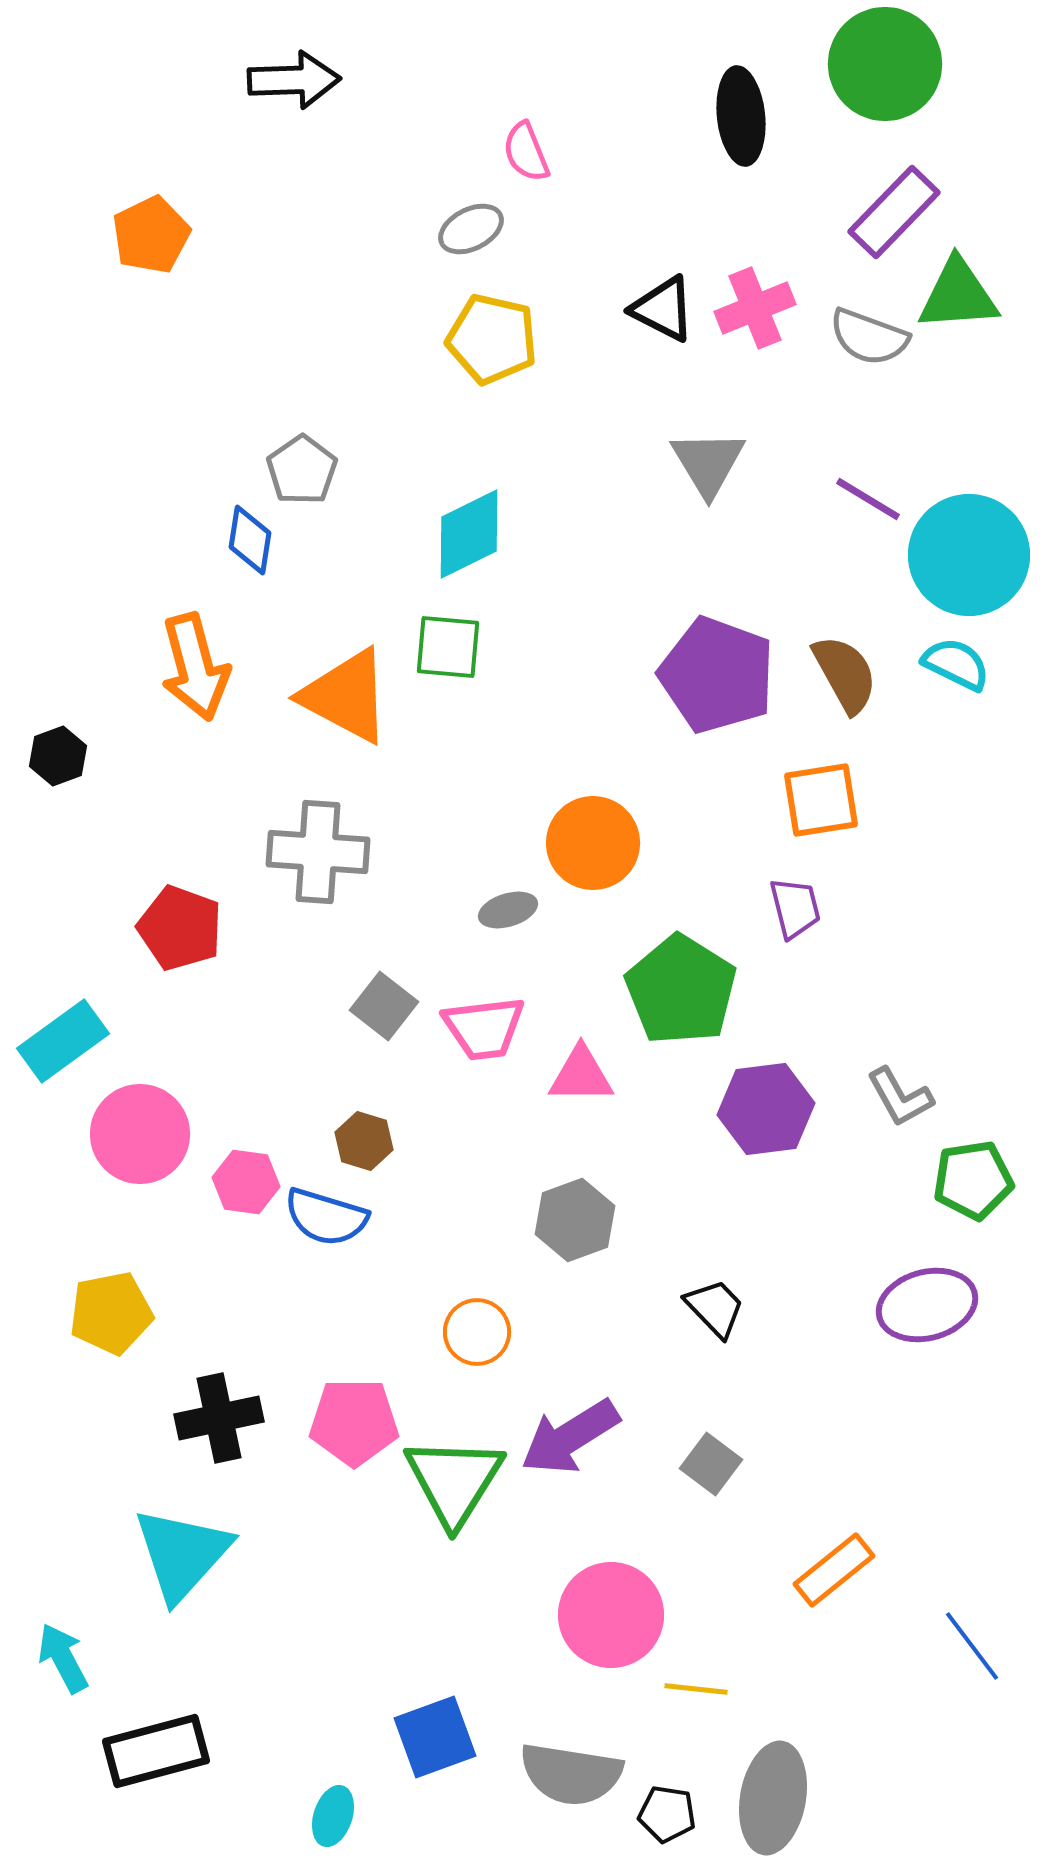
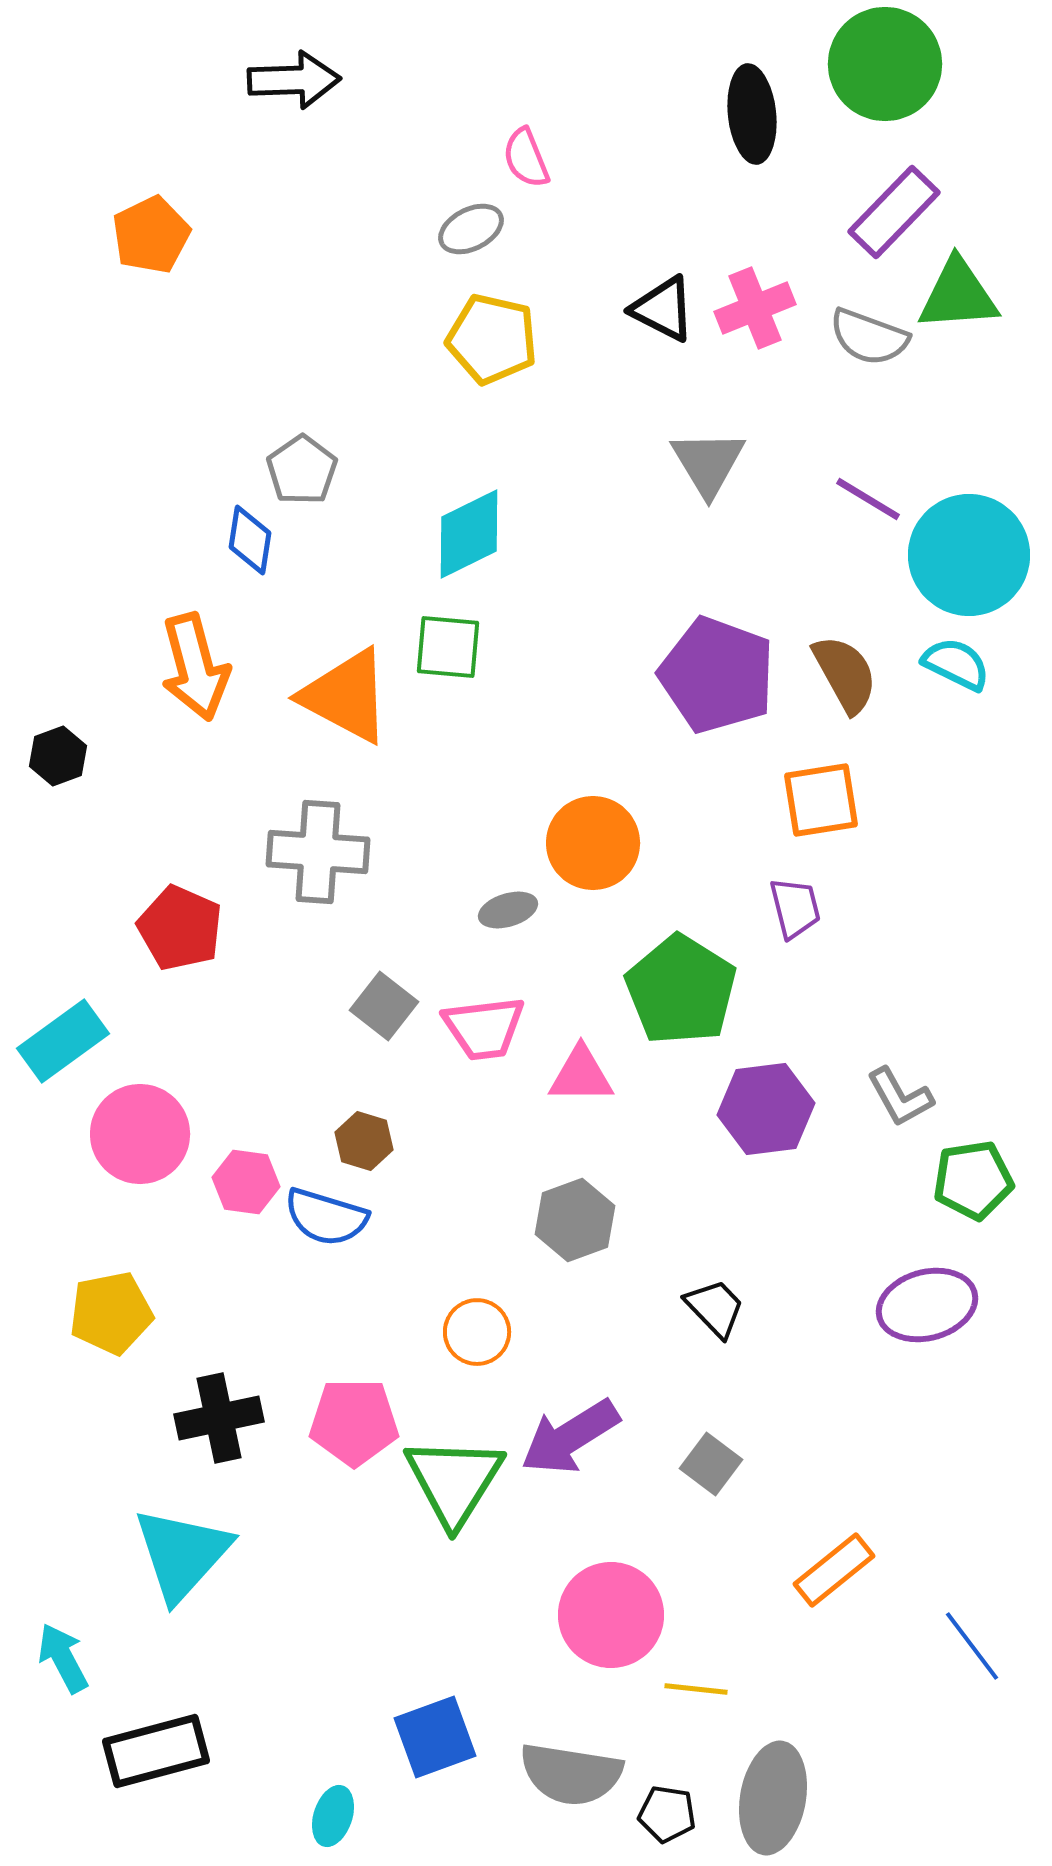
black ellipse at (741, 116): moved 11 px right, 2 px up
pink semicircle at (526, 152): moved 6 px down
red pentagon at (180, 928): rotated 4 degrees clockwise
